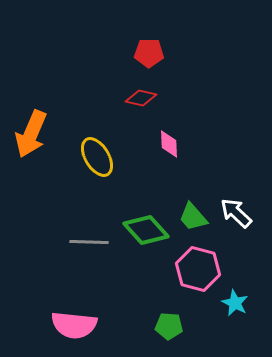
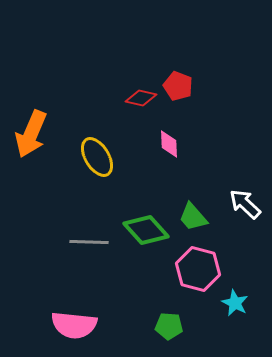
red pentagon: moved 29 px right, 33 px down; rotated 20 degrees clockwise
white arrow: moved 9 px right, 9 px up
